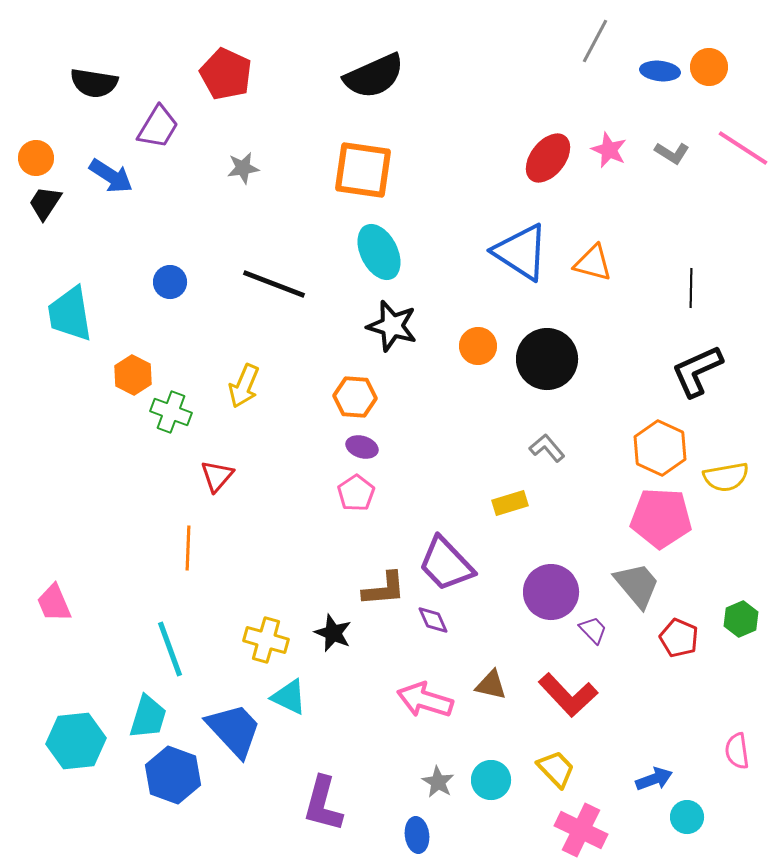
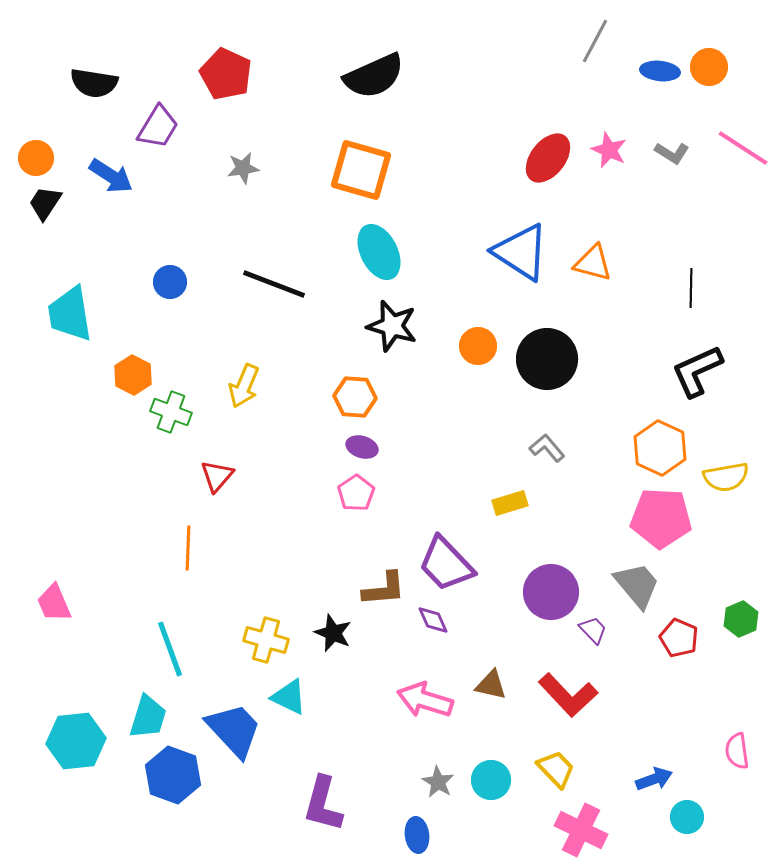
orange square at (363, 170): moved 2 px left; rotated 8 degrees clockwise
